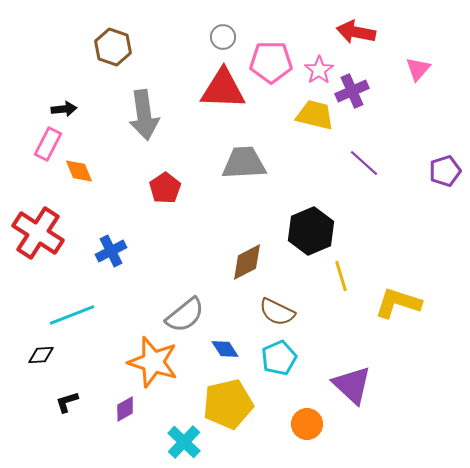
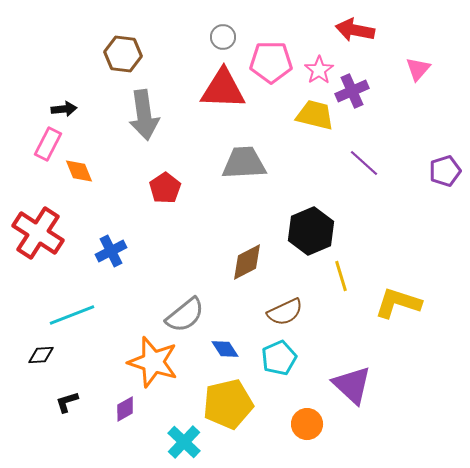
red arrow: moved 1 px left, 2 px up
brown hexagon: moved 10 px right, 7 px down; rotated 12 degrees counterclockwise
brown semicircle: moved 8 px right; rotated 51 degrees counterclockwise
